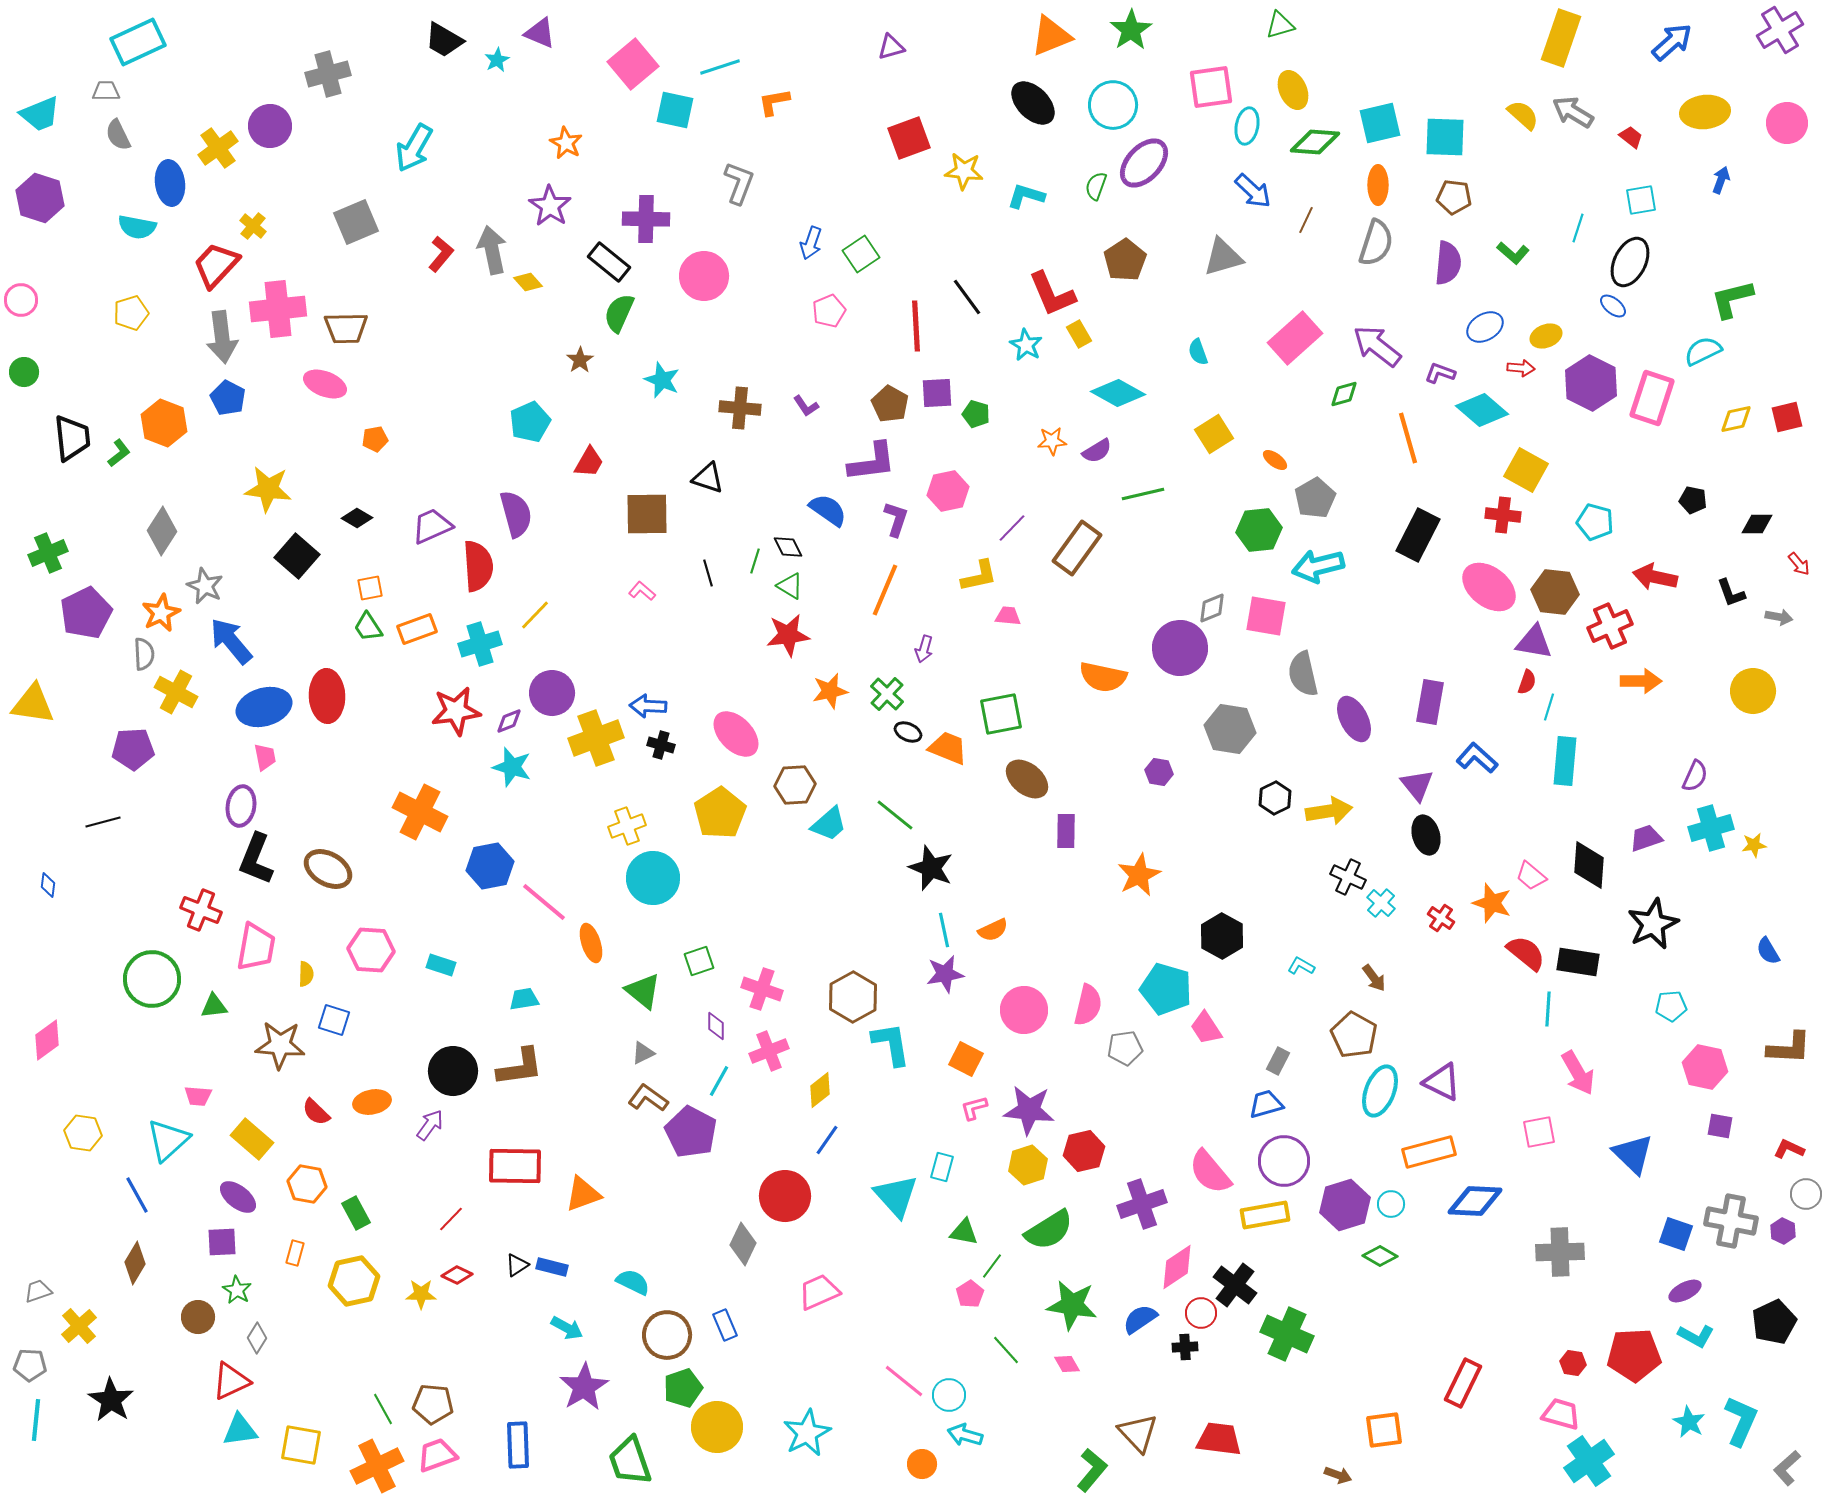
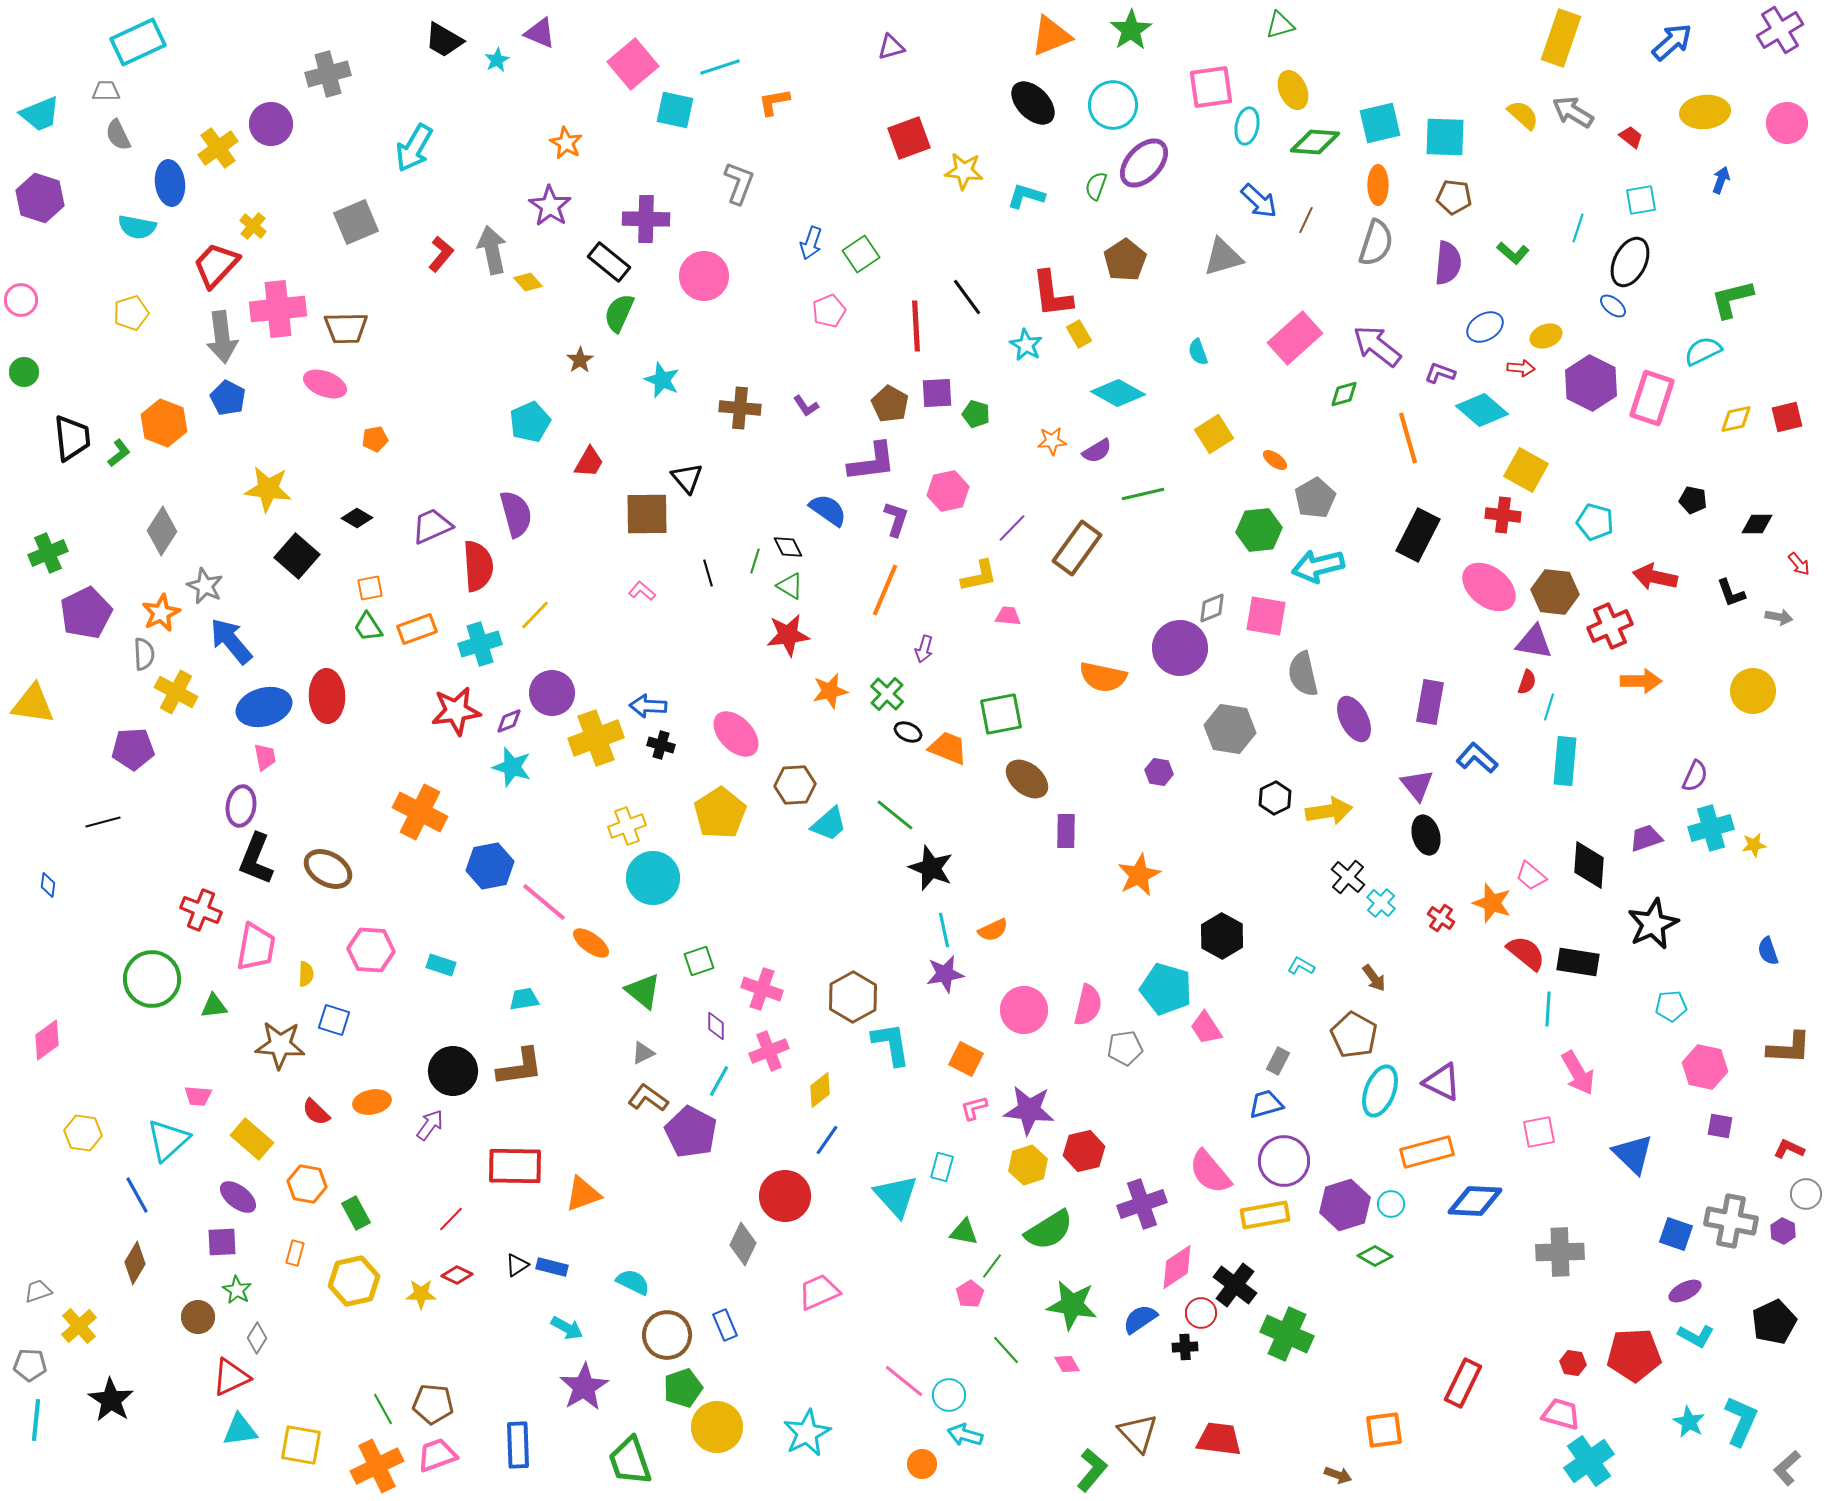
purple circle at (270, 126): moved 1 px right, 2 px up
blue arrow at (1253, 191): moved 6 px right, 10 px down
red L-shape at (1052, 294): rotated 16 degrees clockwise
black triangle at (708, 478): moved 21 px left; rotated 32 degrees clockwise
black cross at (1348, 877): rotated 16 degrees clockwise
orange ellipse at (591, 943): rotated 36 degrees counterclockwise
blue semicircle at (1768, 951): rotated 12 degrees clockwise
orange rectangle at (1429, 1152): moved 2 px left
green diamond at (1380, 1256): moved 5 px left
red triangle at (231, 1381): moved 4 px up
